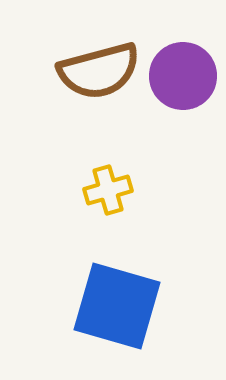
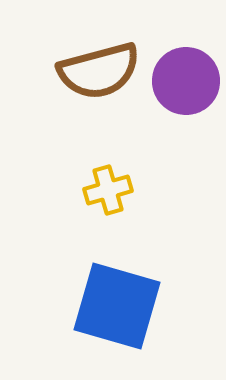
purple circle: moved 3 px right, 5 px down
